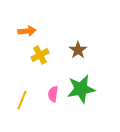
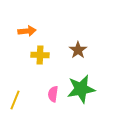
yellow cross: rotated 30 degrees clockwise
yellow line: moved 7 px left
